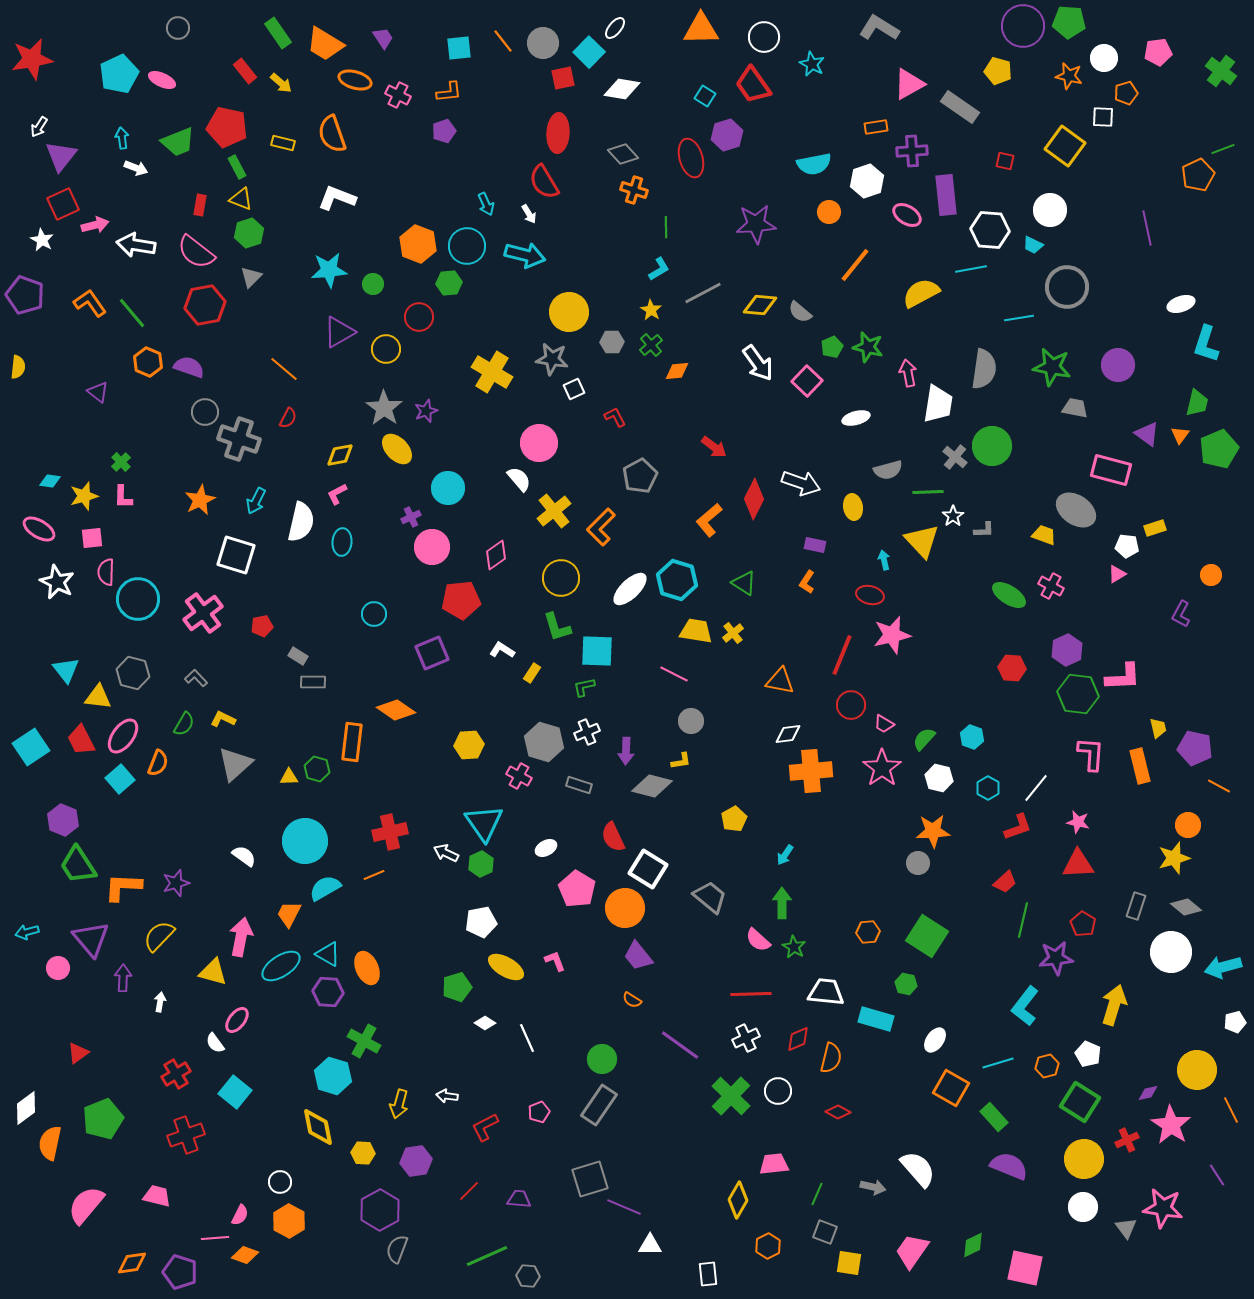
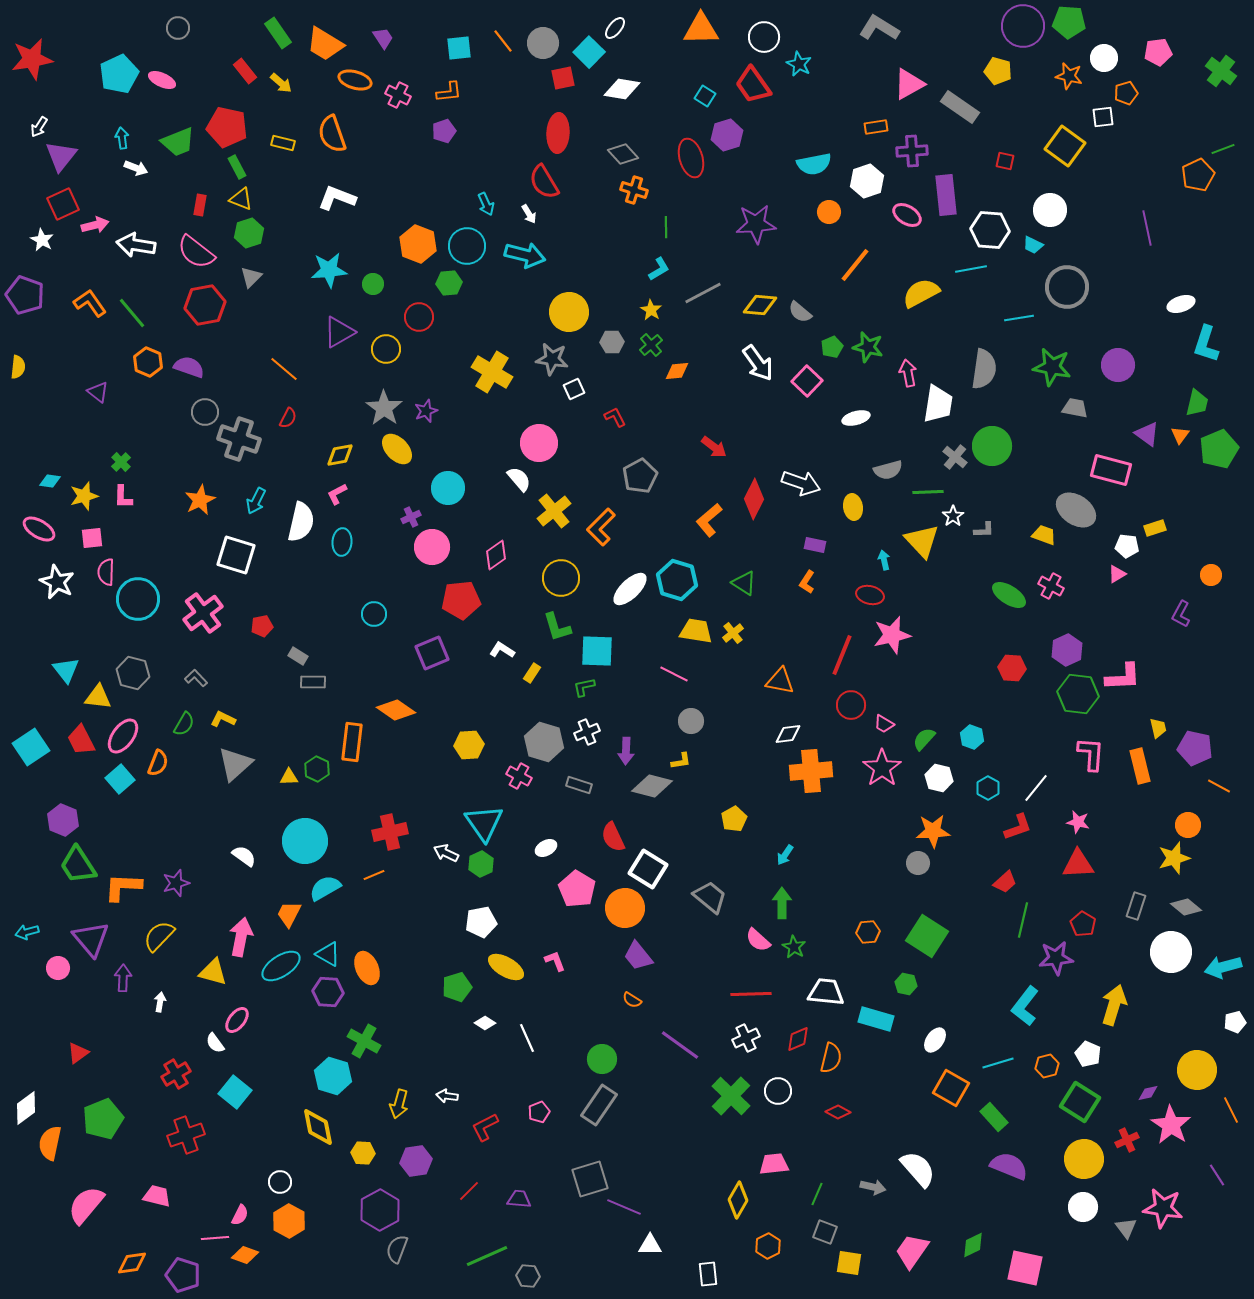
cyan star at (812, 64): moved 13 px left
white square at (1103, 117): rotated 10 degrees counterclockwise
green hexagon at (317, 769): rotated 10 degrees clockwise
purple pentagon at (180, 1272): moved 3 px right, 3 px down
